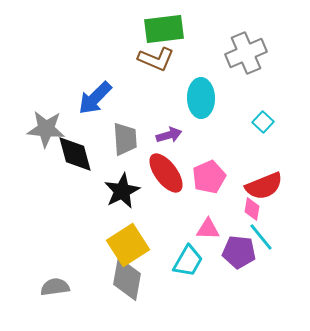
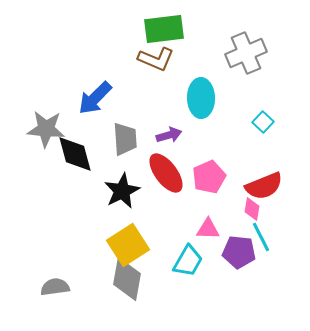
cyan line: rotated 12 degrees clockwise
